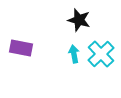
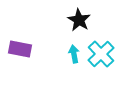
black star: rotated 15 degrees clockwise
purple rectangle: moved 1 px left, 1 px down
